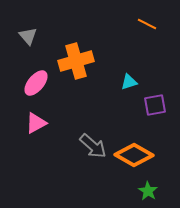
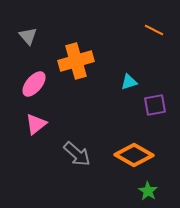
orange line: moved 7 px right, 6 px down
pink ellipse: moved 2 px left, 1 px down
pink triangle: moved 1 px down; rotated 10 degrees counterclockwise
gray arrow: moved 16 px left, 8 px down
